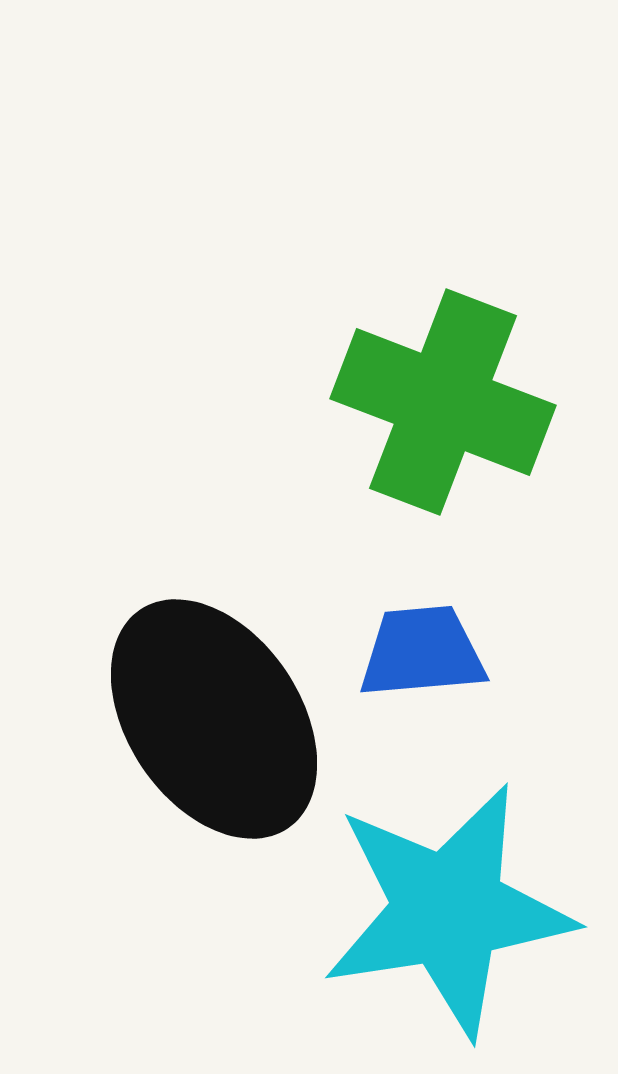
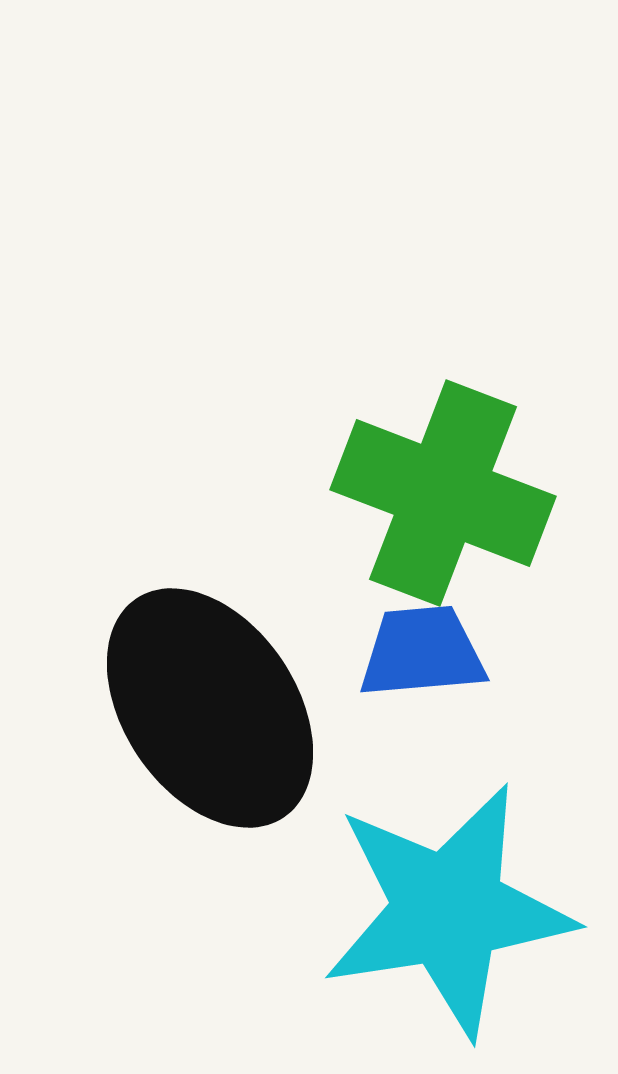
green cross: moved 91 px down
black ellipse: moved 4 px left, 11 px up
